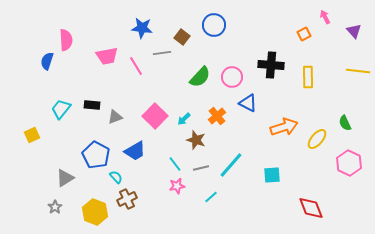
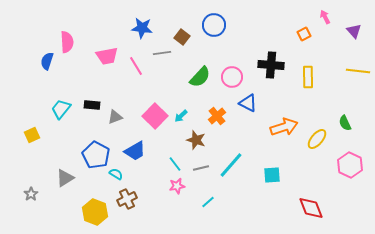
pink semicircle at (66, 40): moved 1 px right, 2 px down
cyan arrow at (184, 119): moved 3 px left, 3 px up
pink hexagon at (349, 163): moved 1 px right, 2 px down
cyan semicircle at (116, 177): moved 3 px up; rotated 16 degrees counterclockwise
cyan line at (211, 197): moved 3 px left, 5 px down
gray star at (55, 207): moved 24 px left, 13 px up
